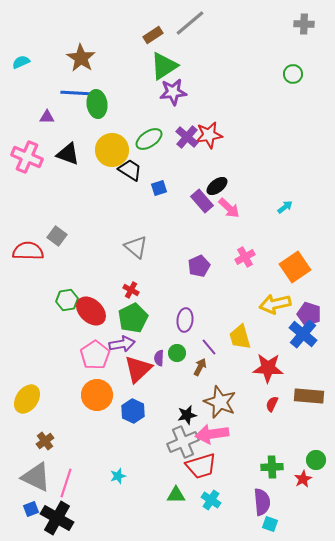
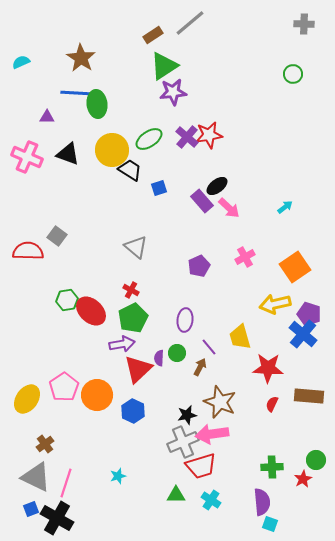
pink pentagon at (95, 355): moved 31 px left, 32 px down
brown cross at (45, 441): moved 3 px down
